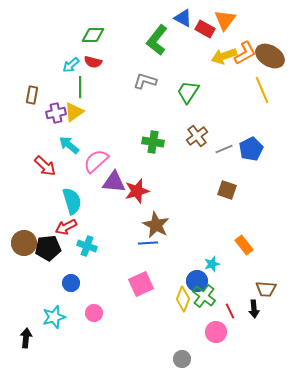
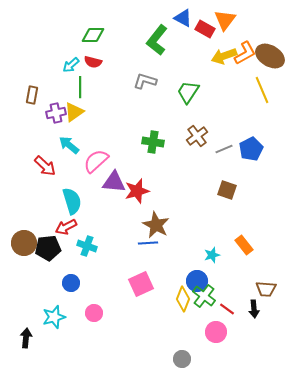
cyan star at (212, 264): moved 9 px up
red line at (230, 311): moved 3 px left, 2 px up; rotated 28 degrees counterclockwise
